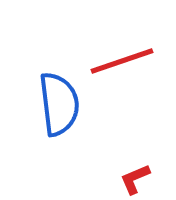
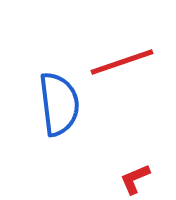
red line: moved 1 px down
